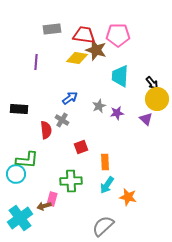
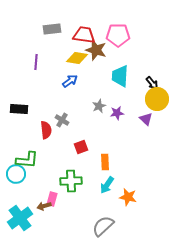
blue arrow: moved 17 px up
